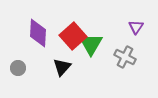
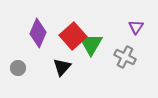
purple diamond: rotated 20 degrees clockwise
